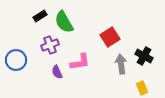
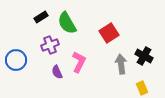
black rectangle: moved 1 px right, 1 px down
green semicircle: moved 3 px right, 1 px down
red square: moved 1 px left, 4 px up
pink L-shape: moved 1 px left; rotated 55 degrees counterclockwise
